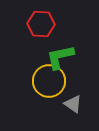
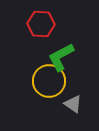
green L-shape: moved 1 px right; rotated 16 degrees counterclockwise
